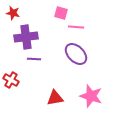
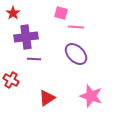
red star: rotated 24 degrees clockwise
red triangle: moved 8 px left; rotated 24 degrees counterclockwise
